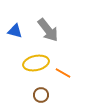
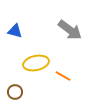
gray arrow: moved 22 px right; rotated 15 degrees counterclockwise
orange line: moved 3 px down
brown circle: moved 26 px left, 3 px up
